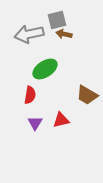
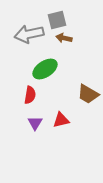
brown arrow: moved 4 px down
brown trapezoid: moved 1 px right, 1 px up
